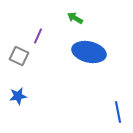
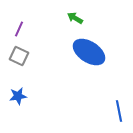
purple line: moved 19 px left, 7 px up
blue ellipse: rotated 20 degrees clockwise
blue line: moved 1 px right, 1 px up
